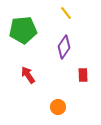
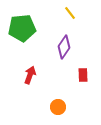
yellow line: moved 4 px right
green pentagon: moved 1 px left, 2 px up
red arrow: moved 2 px right; rotated 54 degrees clockwise
